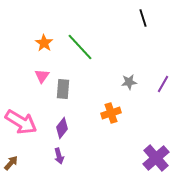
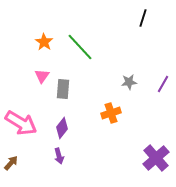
black line: rotated 36 degrees clockwise
orange star: moved 1 px up
pink arrow: moved 1 px down
